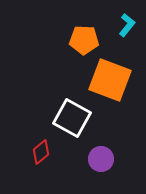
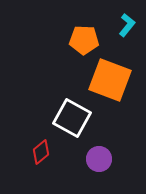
purple circle: moved 2 px left
